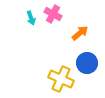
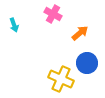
cyan arrow: moved 17 px left, 7 px down
